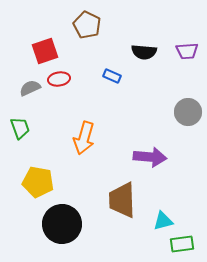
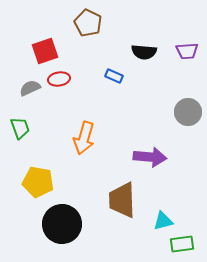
brown pentagon: moved 1 px right, 2 px up
blue rectangle: moved 2 px right
